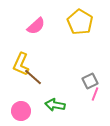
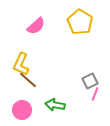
brown line: moved 5 px left, 3 px down
pink circle: moved 1 px right, 1 px up
